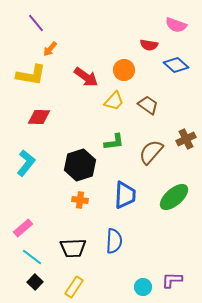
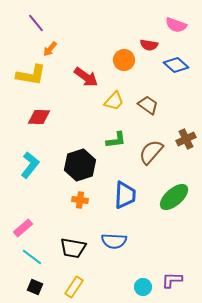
orange circle: moved 10 px up
green L-shape: moved 2 px right, 2 px up
cyan L-shape: moved 4 px right, 2 px down
blue semicircle: rotated 90 degrees clockwise
black trapezoid: rotated 12 degrees clockwise
black square: moved 5 px down; rotated 21 degrees counterclockwise
